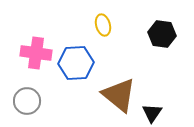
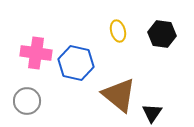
yellow ellipse: moved 15 px right, 6 px down
blue hexagon: rotated 16 degrees clockwise
